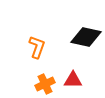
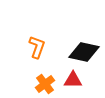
black diamond: moved 2 px left, 15 px down
orange cross: rotated 12 degrees counterclockwise
